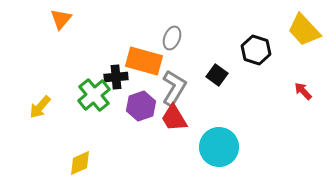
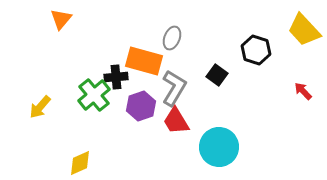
red trapezoid: moved 2 px right, 3 px down
